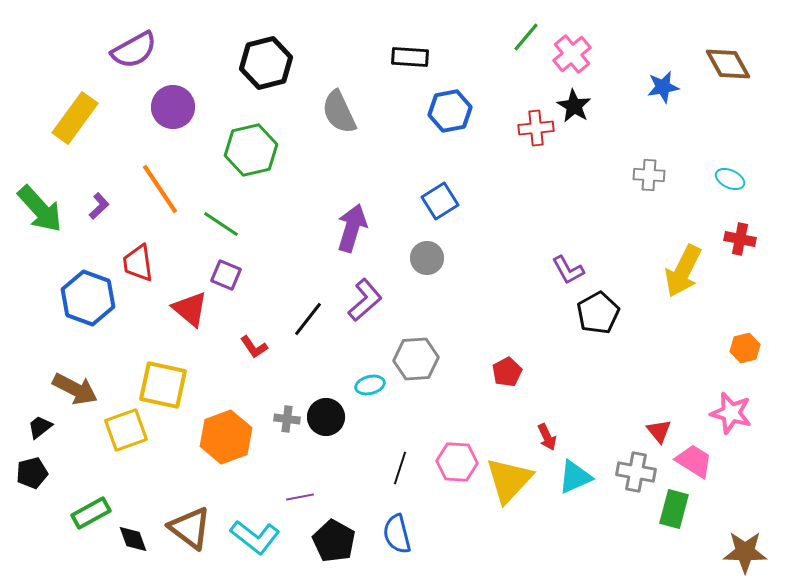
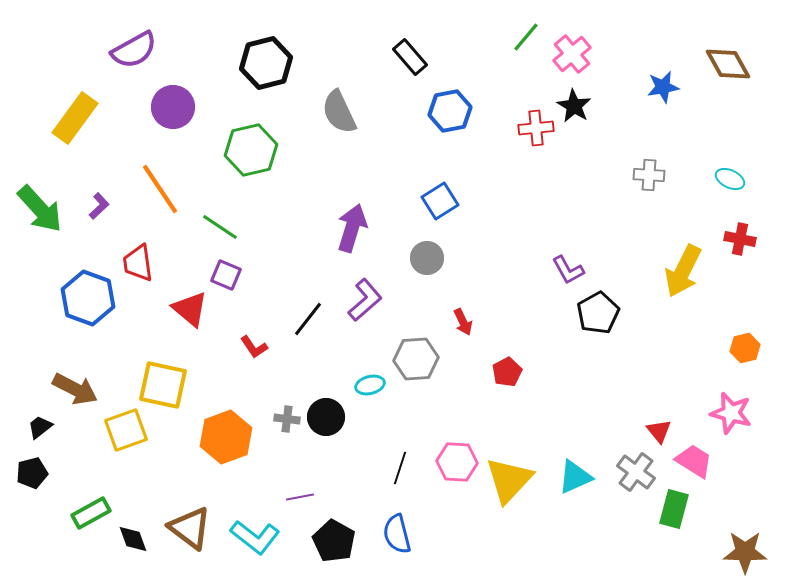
black rectangle at (410, 57): rotated 45 degrees clockwise
green line at (221, 224): moved 1 px left, 3 px down
red arrow at (547, 437): moved 84 px left, 115 px up
gray cross at (636, 472): rotated 27 degrees clockwise
